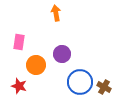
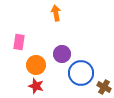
blue circle: moved 1 px right, 9 px up
red star: moved 17 px right
